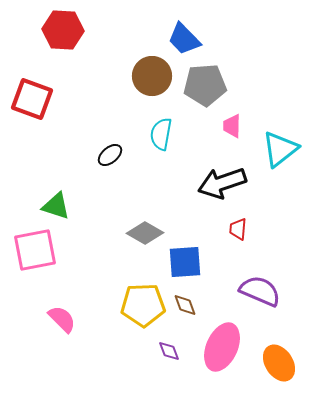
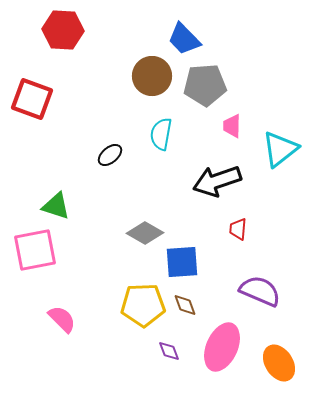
black arrow: moved 5 px left, 2 px up
blue square: moved 3 px left
